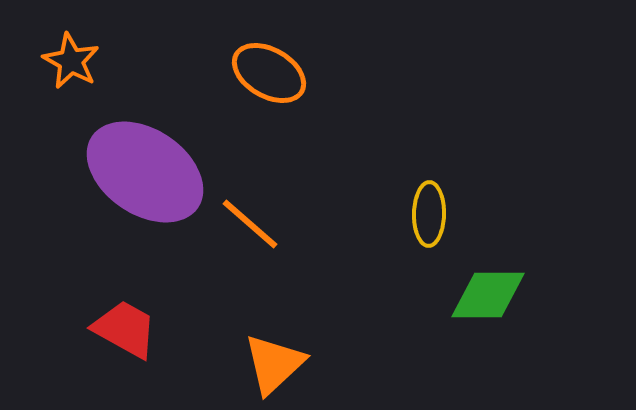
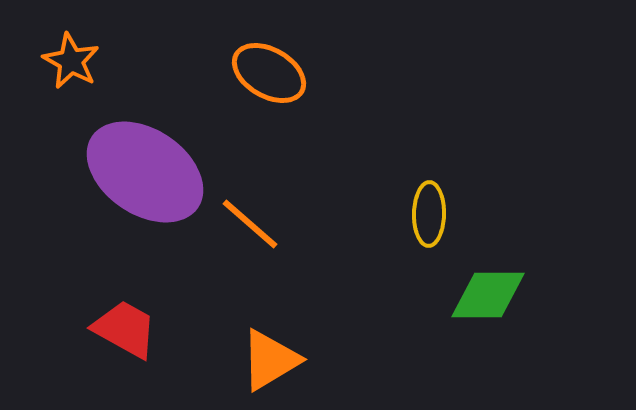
orange triangle: moved 4 px left, 4 px up; rotated 12 degrees clockwise
